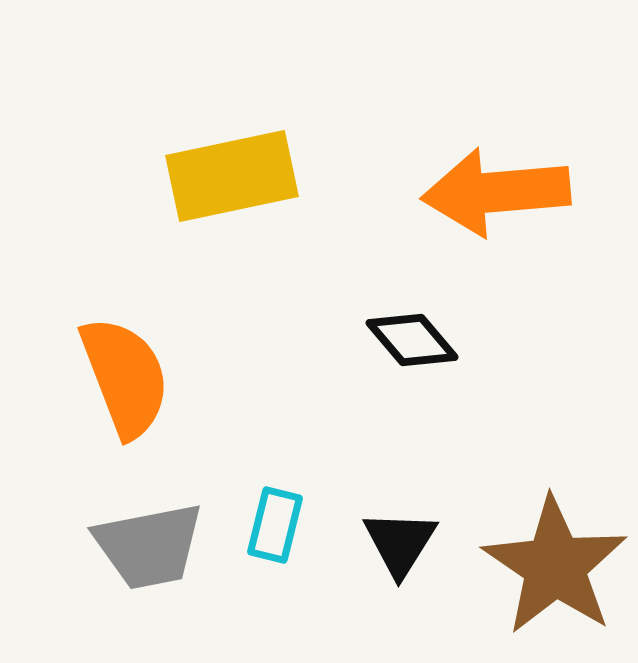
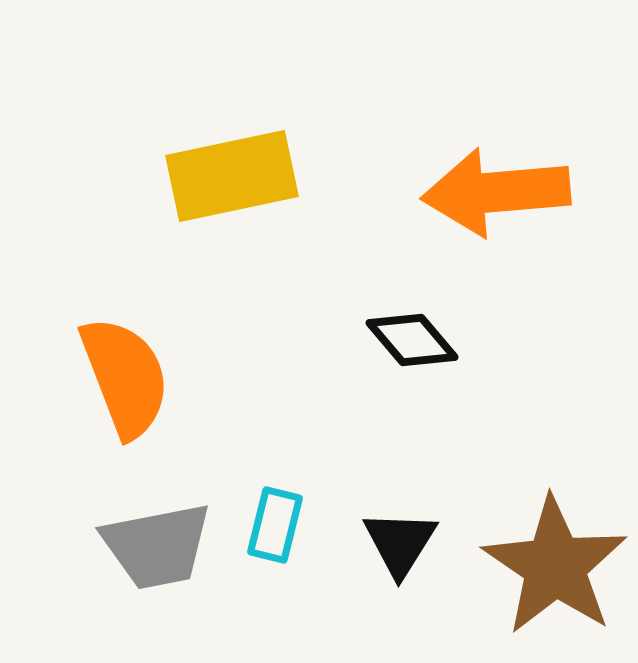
gray trapezoid: moved 8 px right
